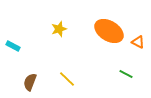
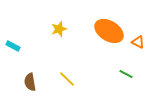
brown semicircle: rotated 30 degrees counterclockwise
